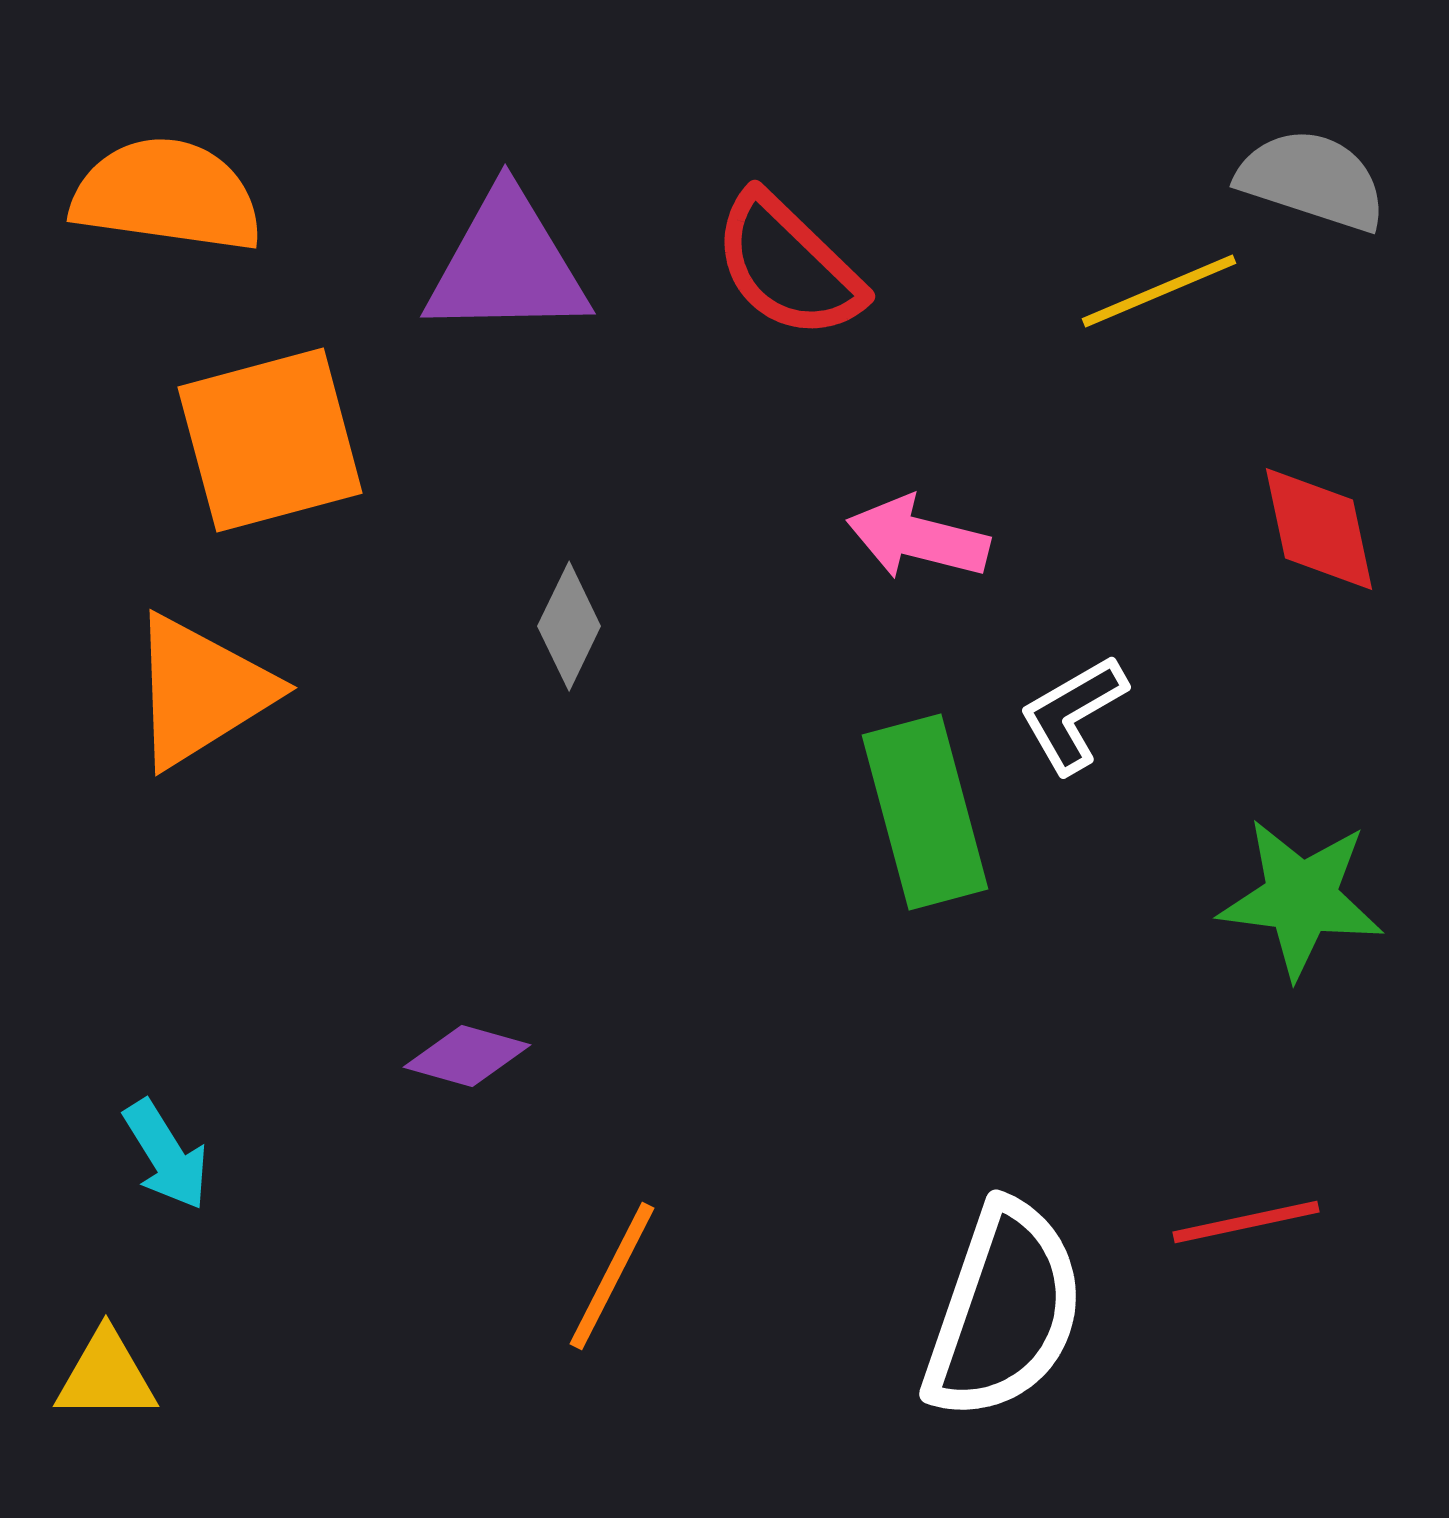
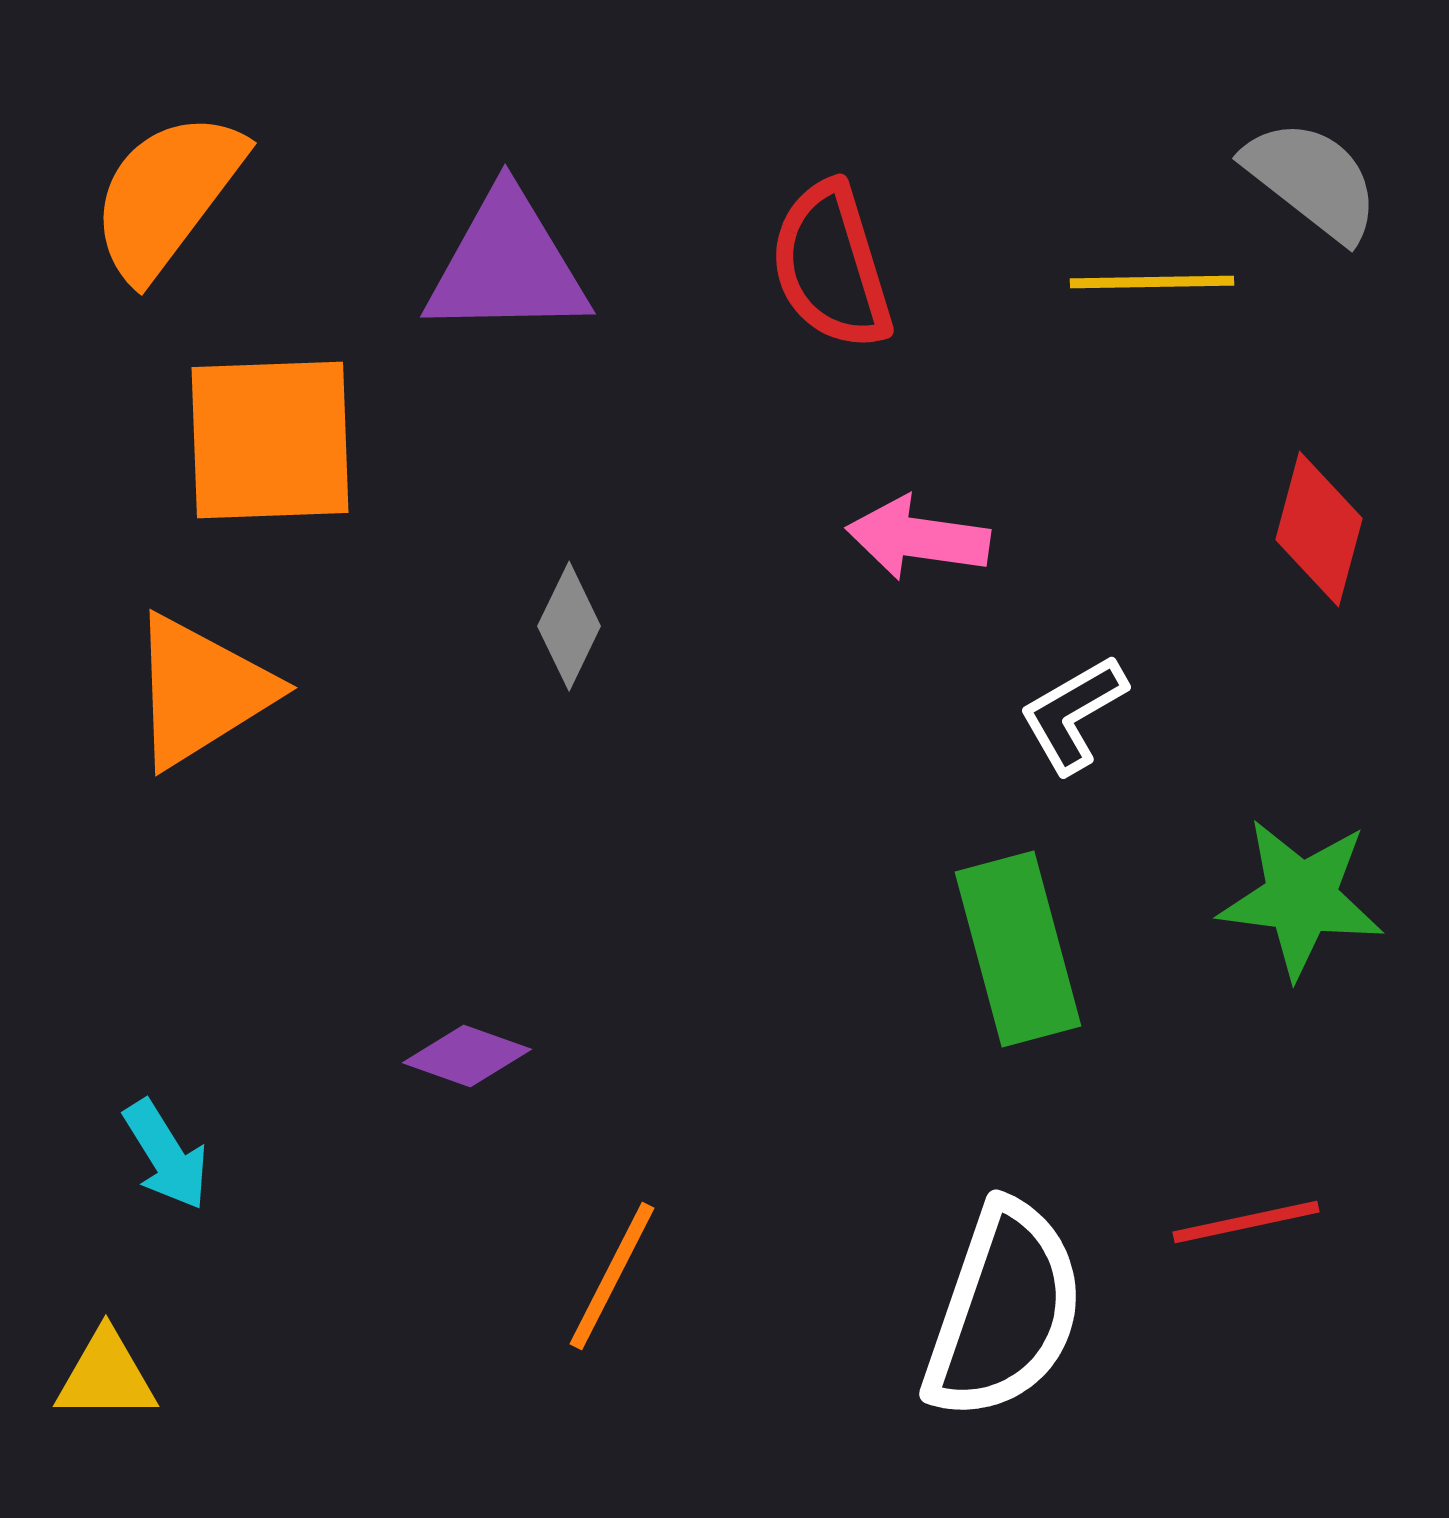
gray semicircle: rotated 20 degrees clockwise
orange semicircle: rotated 61 degrees counterclockwise
red semicircle: moved 43 px right; rotated 29 degrees clockwise
yellow line: moved 7 px left, 9 px up; rotated 22 degrees clockwise
orange square: rotated 13 degrees clockwise
red diamond: rotated 27 degrees clockwise
pink arrow: rotated 6 degrees counterclockwise
green rectangle: moved 93 px right, 137 px down
purple diamond: rotated 4 degrees clockwise
